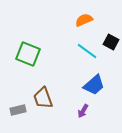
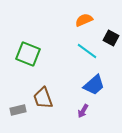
black square: moved 4 px up
